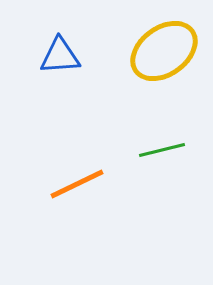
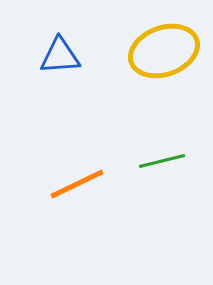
yellow ellipse: rotated 16 degrees clockwise
green line: moved 11 px down
